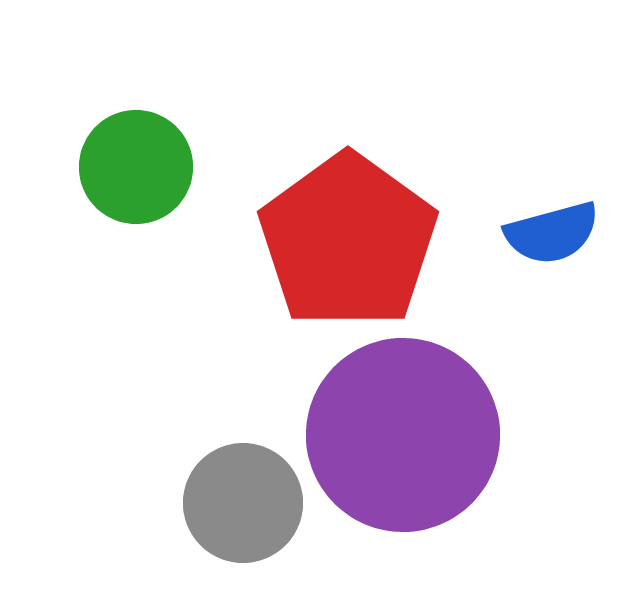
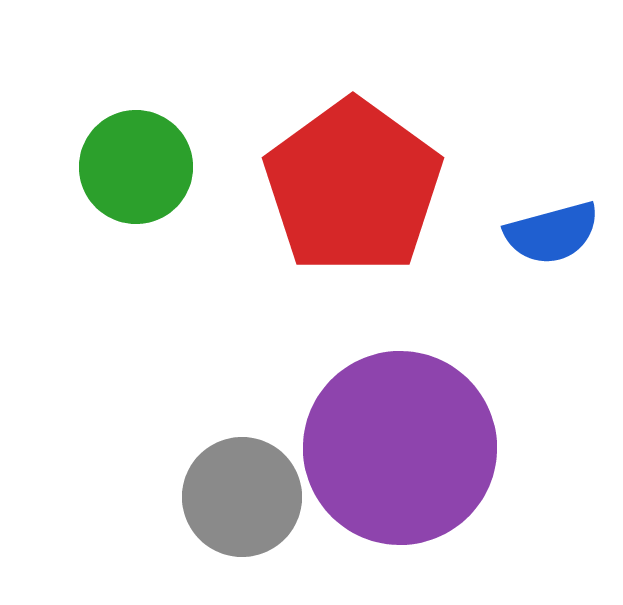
red pentagon: moved 5 px right, 54 px up
purple circle: moved 3 px left, 13 px down
gray circle: moved 1 px left, 6 px up
